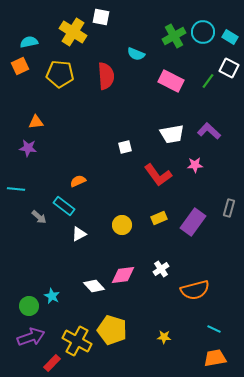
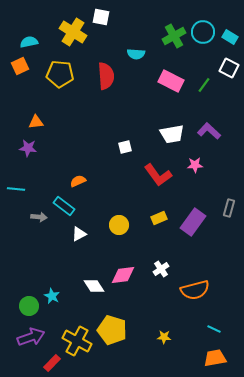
cyan semicircle at (136, 54): rotated 18 degrees counterclockwise
green line at (208, 81): moved 4 px left, 4 px down
gray arrow at (39, 217): rotated 35 degrees counterclockwise
yellow circle at (122, 225): moved 3 px left
white diamond at (94, 286): rotated 10 degrees clockwise
